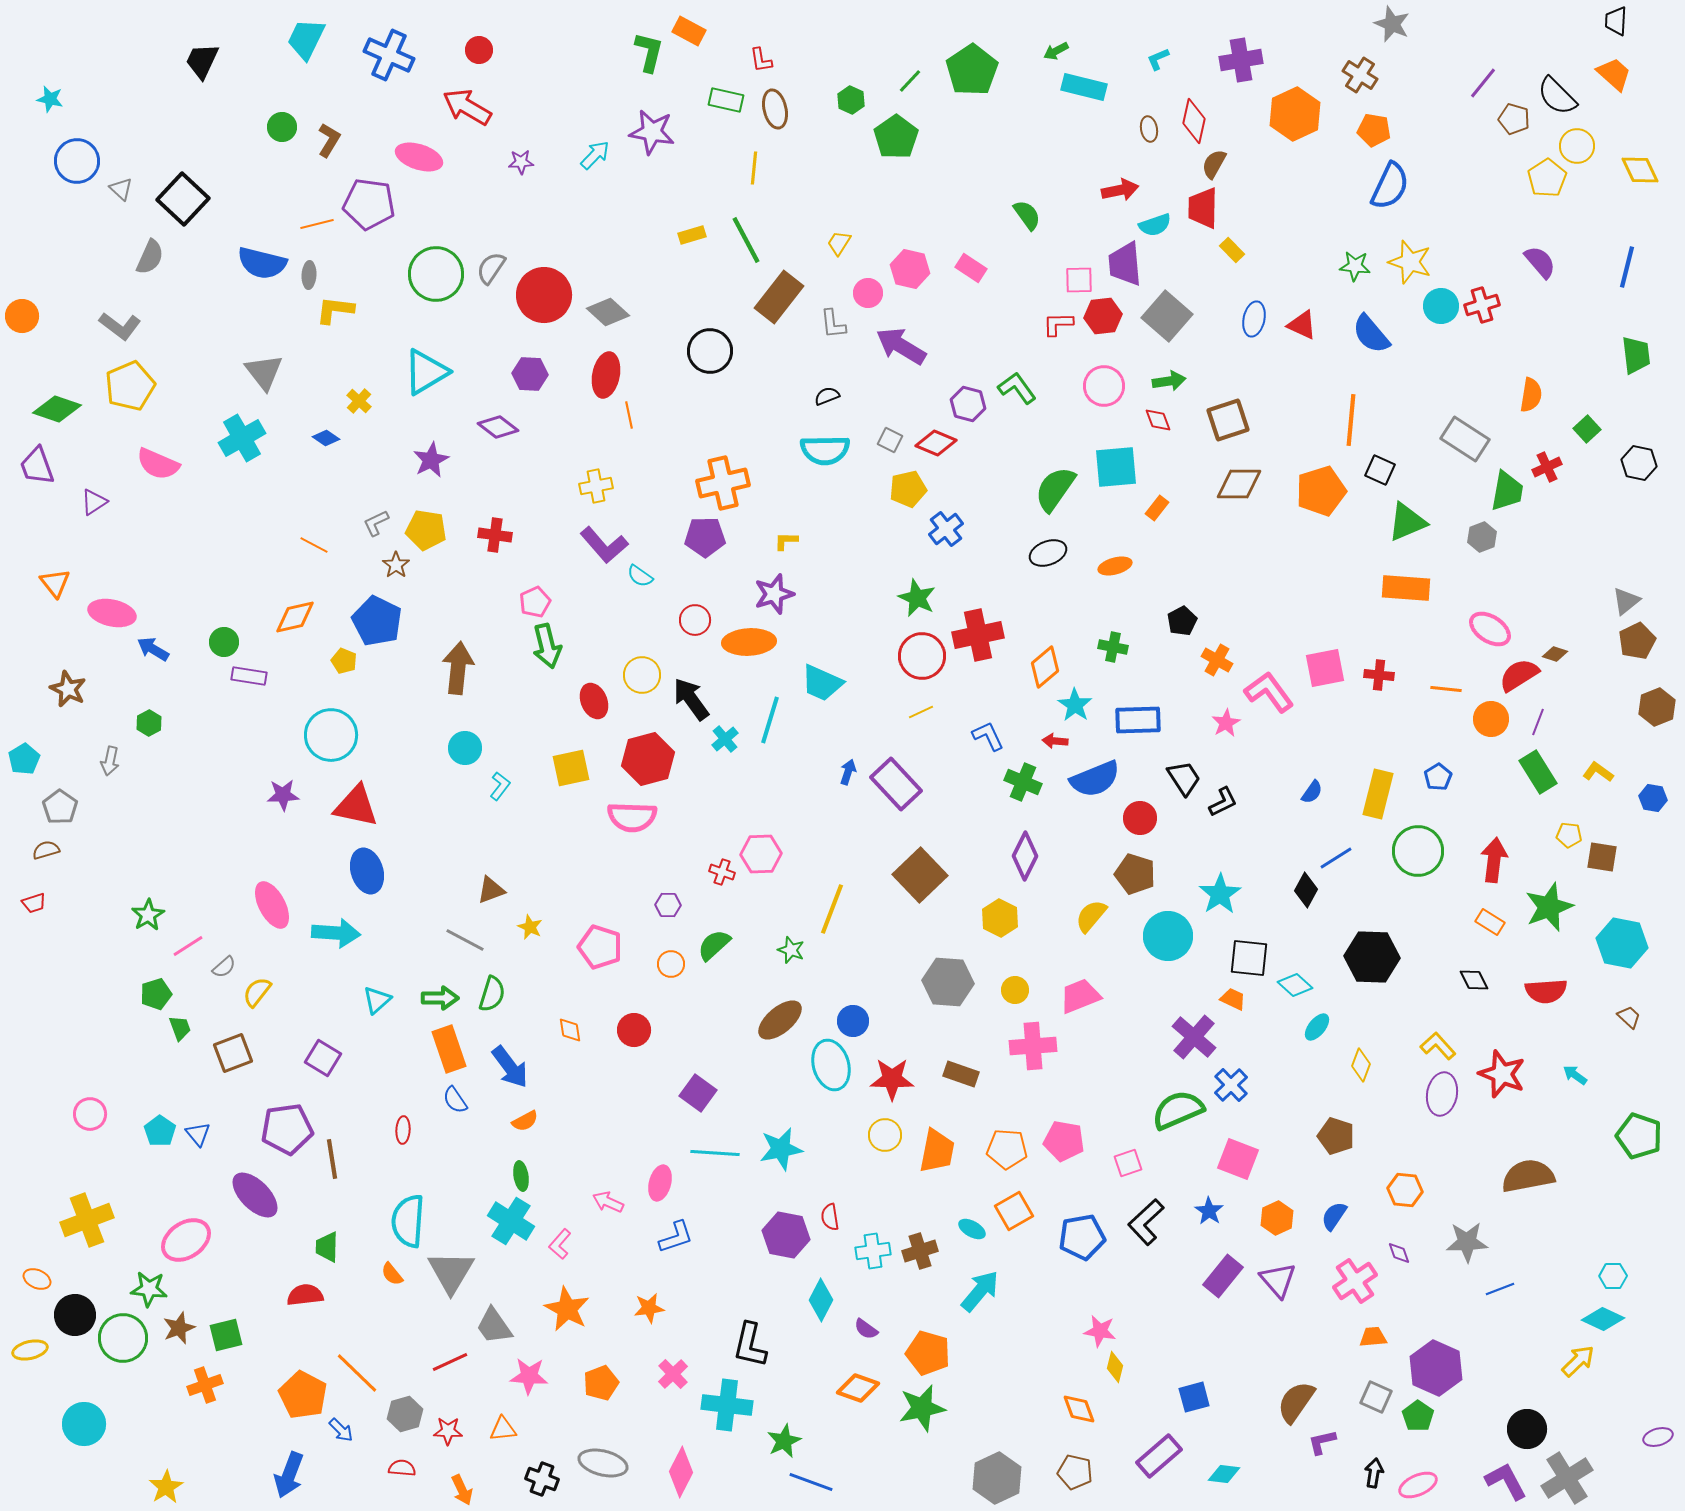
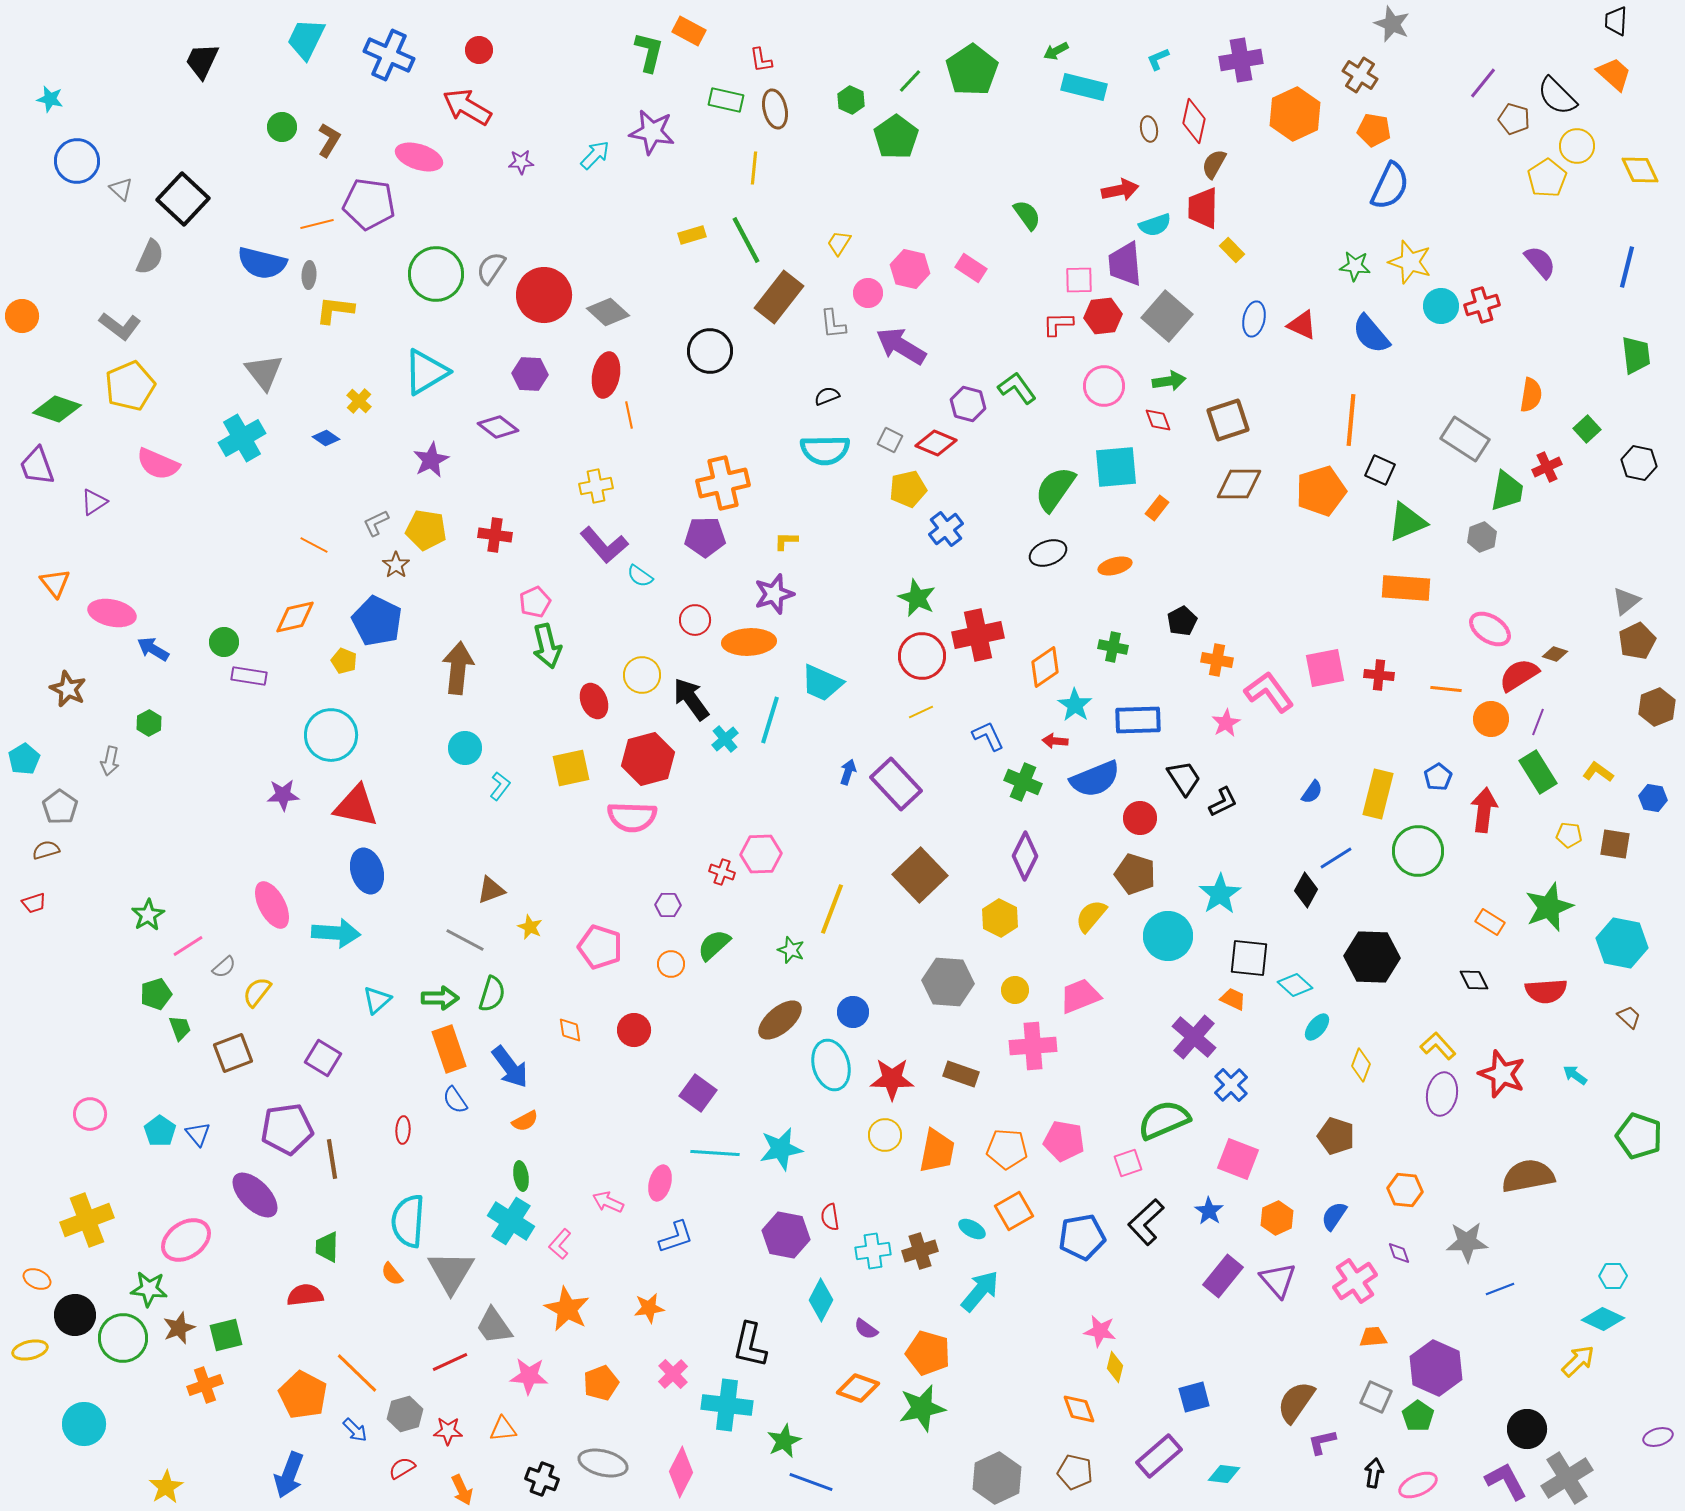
orange cross at (1217, 660): rotated 20 degrees counterclockwise
orange diamond at (1045, 667): rotated 6 degrees clockwise
brown square at (1602, 857): moved 13 px right, 13 px up
red arrow at (1494, 860): moved 10 px left, 50 px up
blue circle at (853, 1021): moved 9 px up
green semicircle at (1178, 1110): moved 14 px left, 10 px down
blue arrow at (341, 1430): moved 14 px right
red semicircle at (402, 1468): rotated 36 degrees counterclockwise
